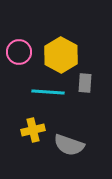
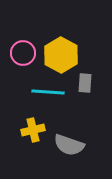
pink circle: moved 4 px right, 1 px down
